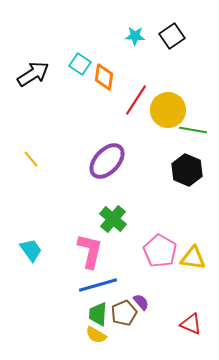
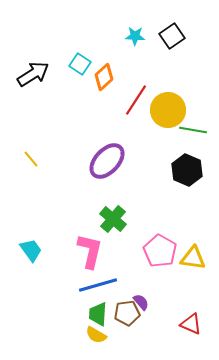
orange diamond: rotated 40 degrees clockwise
brown pentagon: moved 3 px right; rotated 15 degrees clockwise
